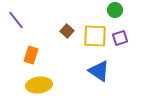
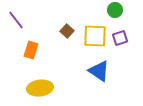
orange rectangle: moved 5 px up
yellow ellipse: moved 1 px right, 3 px down
